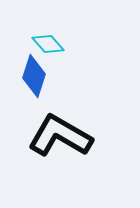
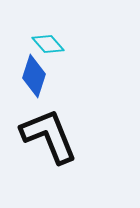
black L-shape: moved 11 px left; rotated 38 degrees clockwise
